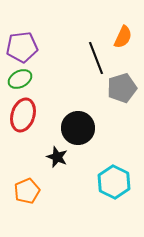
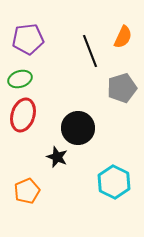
purple pentagon: moved 6 px right, 8 px up
black line: moved 6 px left, 7 px up
green ellipse: rotated 10 degrees clockwise
